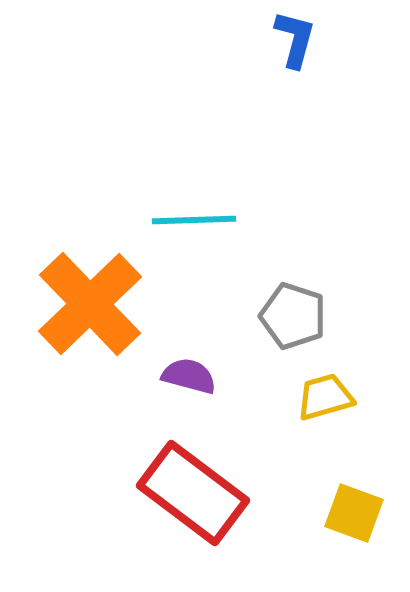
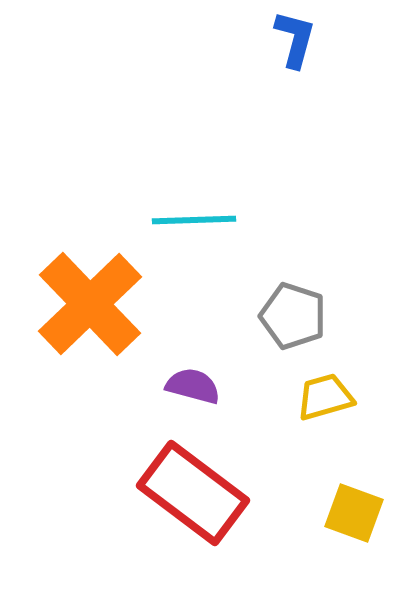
purple semicircle: moved 4 px right, 10 px down
